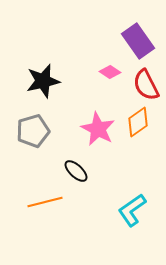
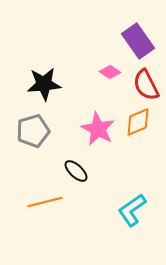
black star: moved 1 px right, 3 px down; rotated 8 degrees clockwise
orange diamond: rotated 12 degrees clockwise
